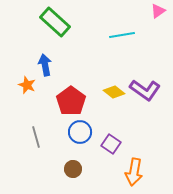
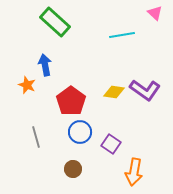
pink triangle: moved 3 px left, 2 px down; rotated 42 degrees counterclockwise
yellow diamond: rotated 30 degrees counterclockwise
